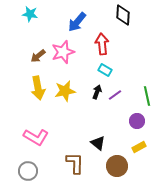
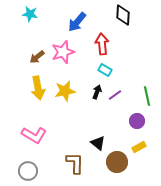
brown arrow: moved 1 px left, 1 px down
pink L-shape: moved 2 px left, 2 px up
brown circle: moved 4 px up
